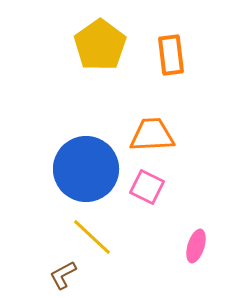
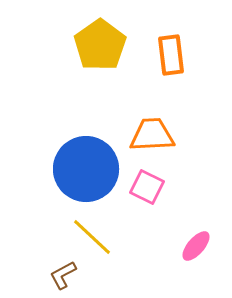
pink ellipse: rotated 24 degrees clockwise
